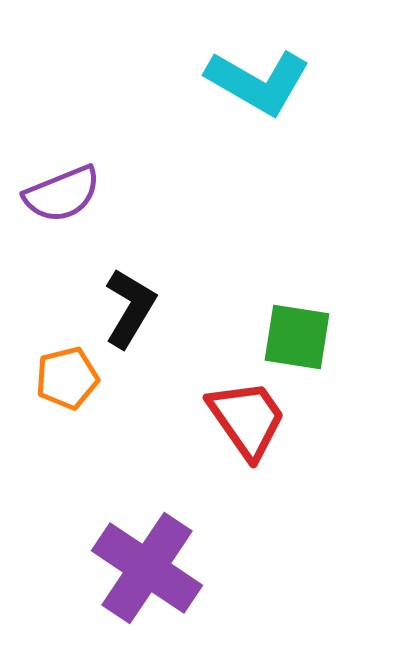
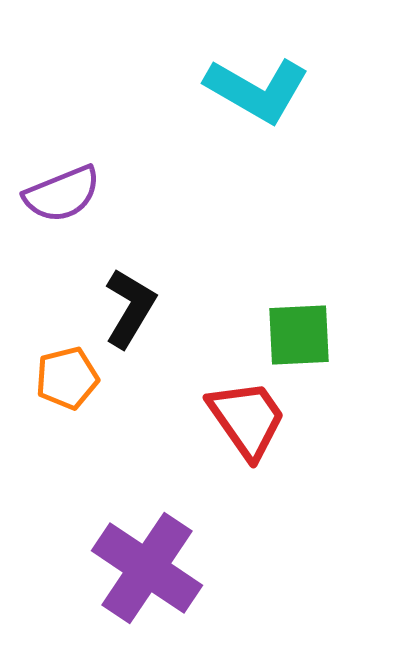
cyan L-shape: moved 1 px left, 8 px down
green square: moved 2 px right, 2 px up; rotated 12 degrees counterclockwise
